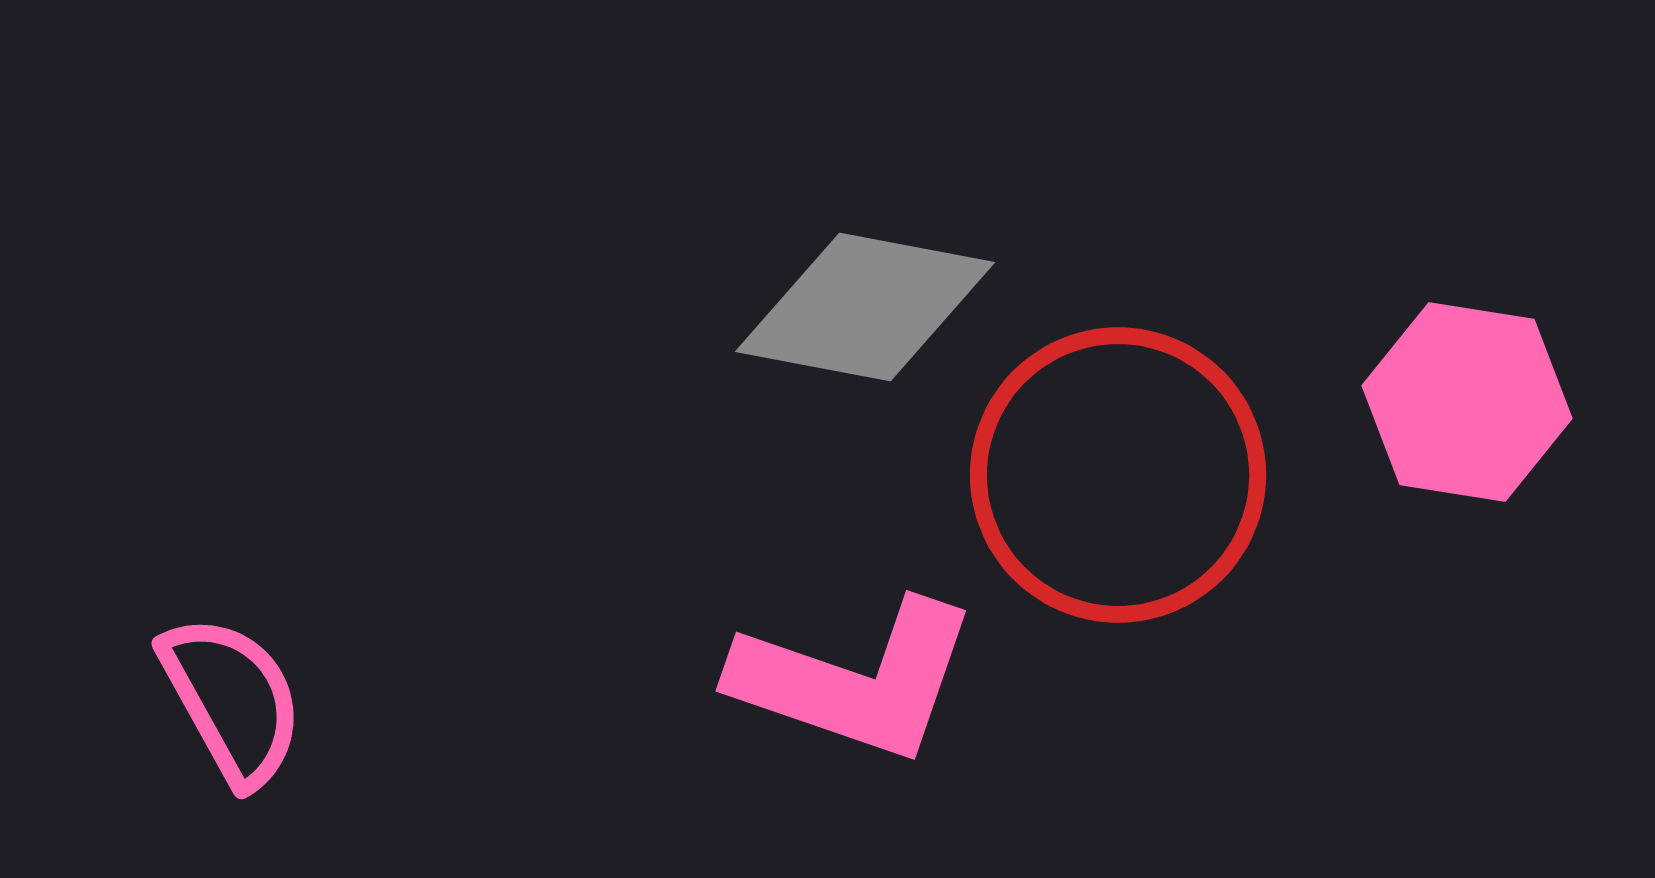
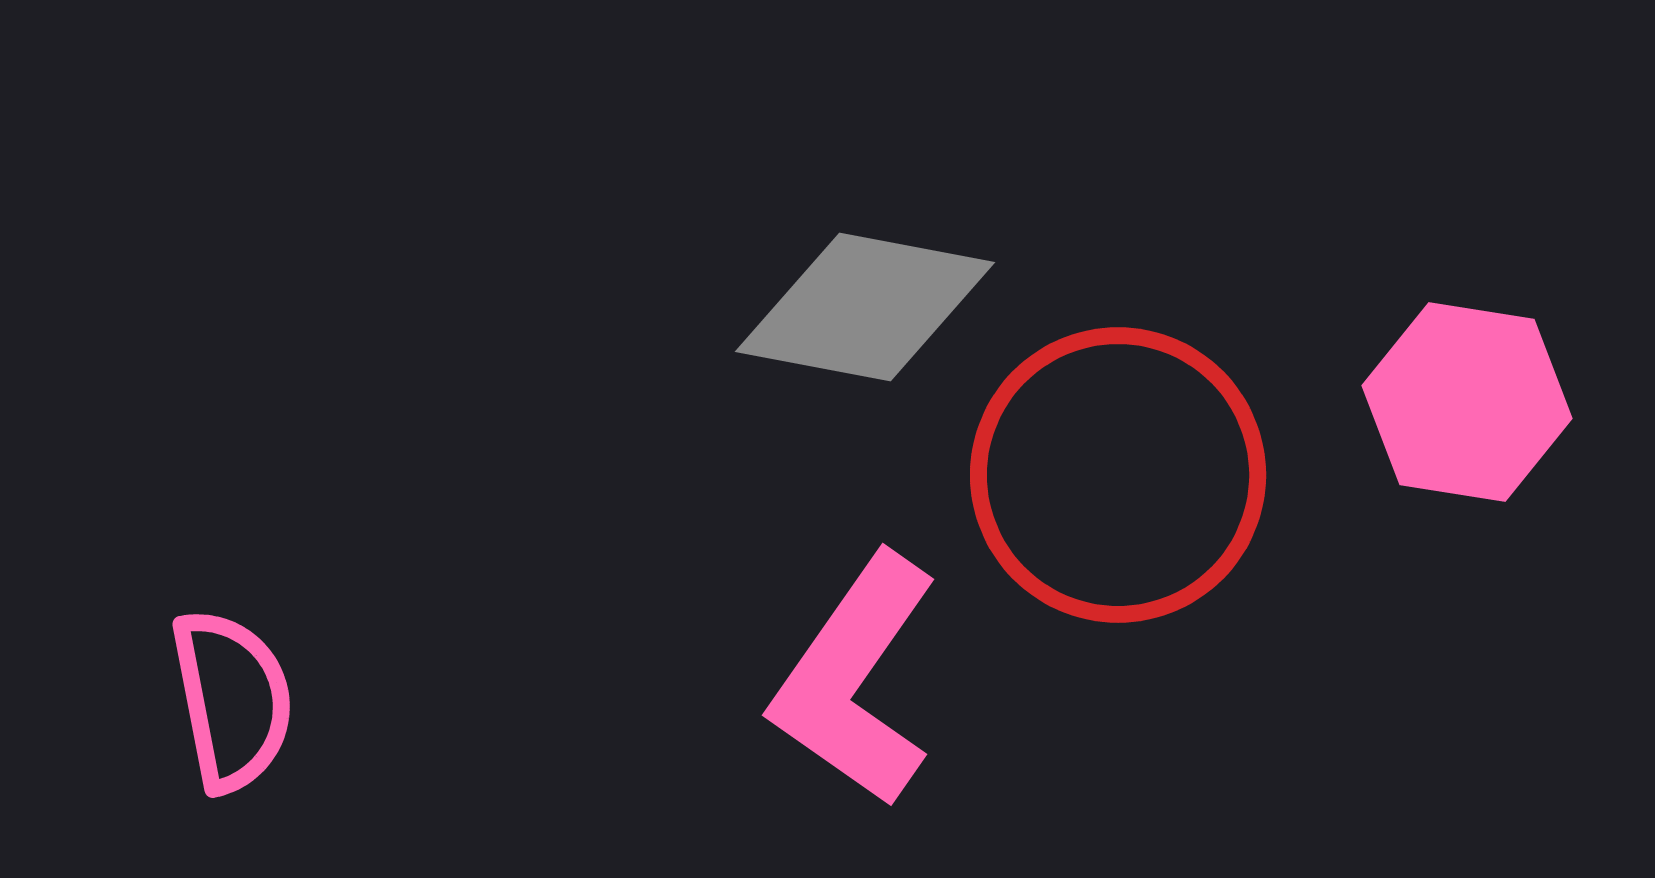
pink L-shape: rotated 106 degrees clockwise
pink semicircle: rotated 18 degrees clockwise
